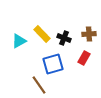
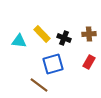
cyan triangle: rotated 35 degrees clockwise
red rectangle: moved 5 px right, 4 px down
brown line: rotated 18 degrees counterclockwise
